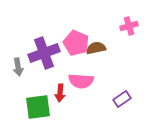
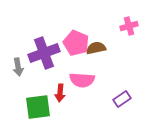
pink semicircle: moved 1 px right, 1 px up
